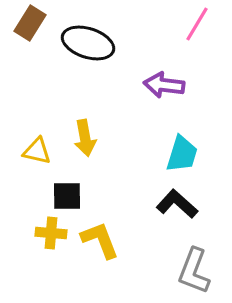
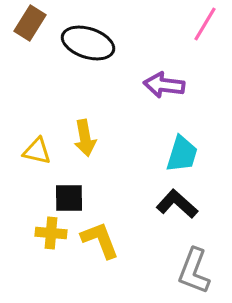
pink line: moved 8 px right
black square: moved 2 px right, 2 px down
